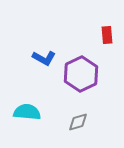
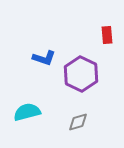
blue L-shape: rotated 10 degrees counterclockwise
purple hexagon: rotated 8 degrees counterclockwise
cyan semicircle: rotated 20 degrees counterclockwise
